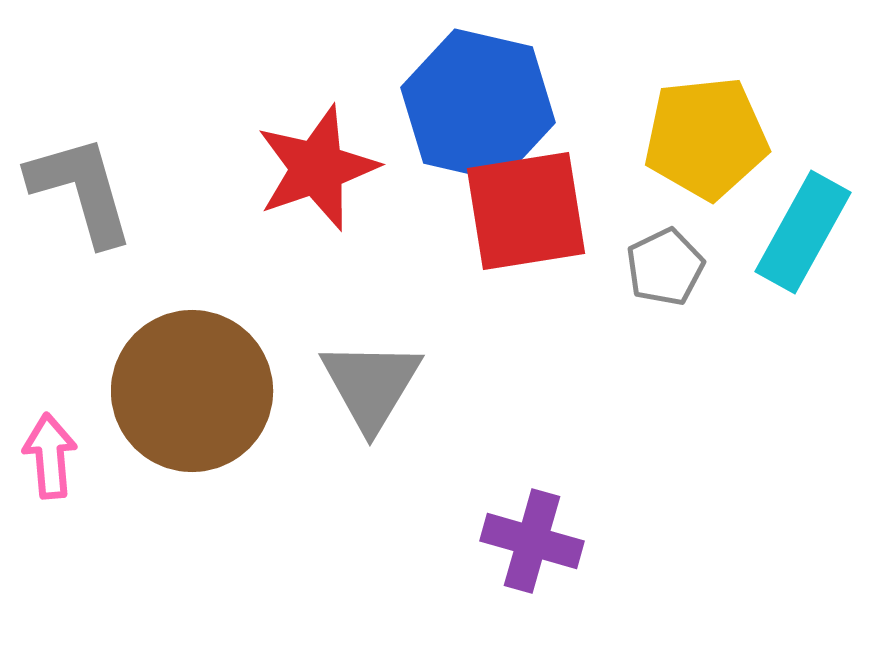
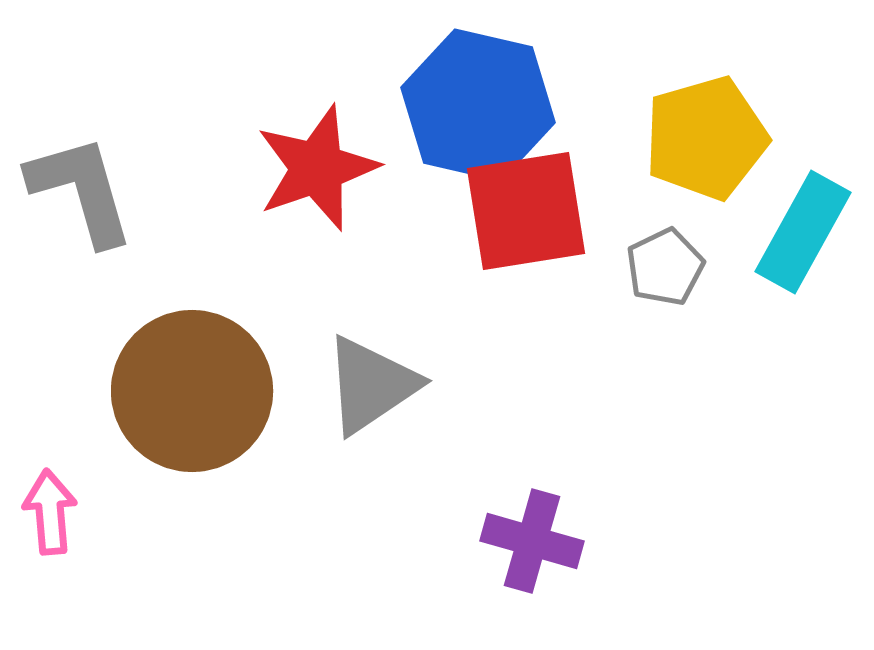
yellow pentagon: rotated 10 degrees counterclockwise
gray triangle: rotated 25 degrees clockwise
pink arrow: moved 56 px down
